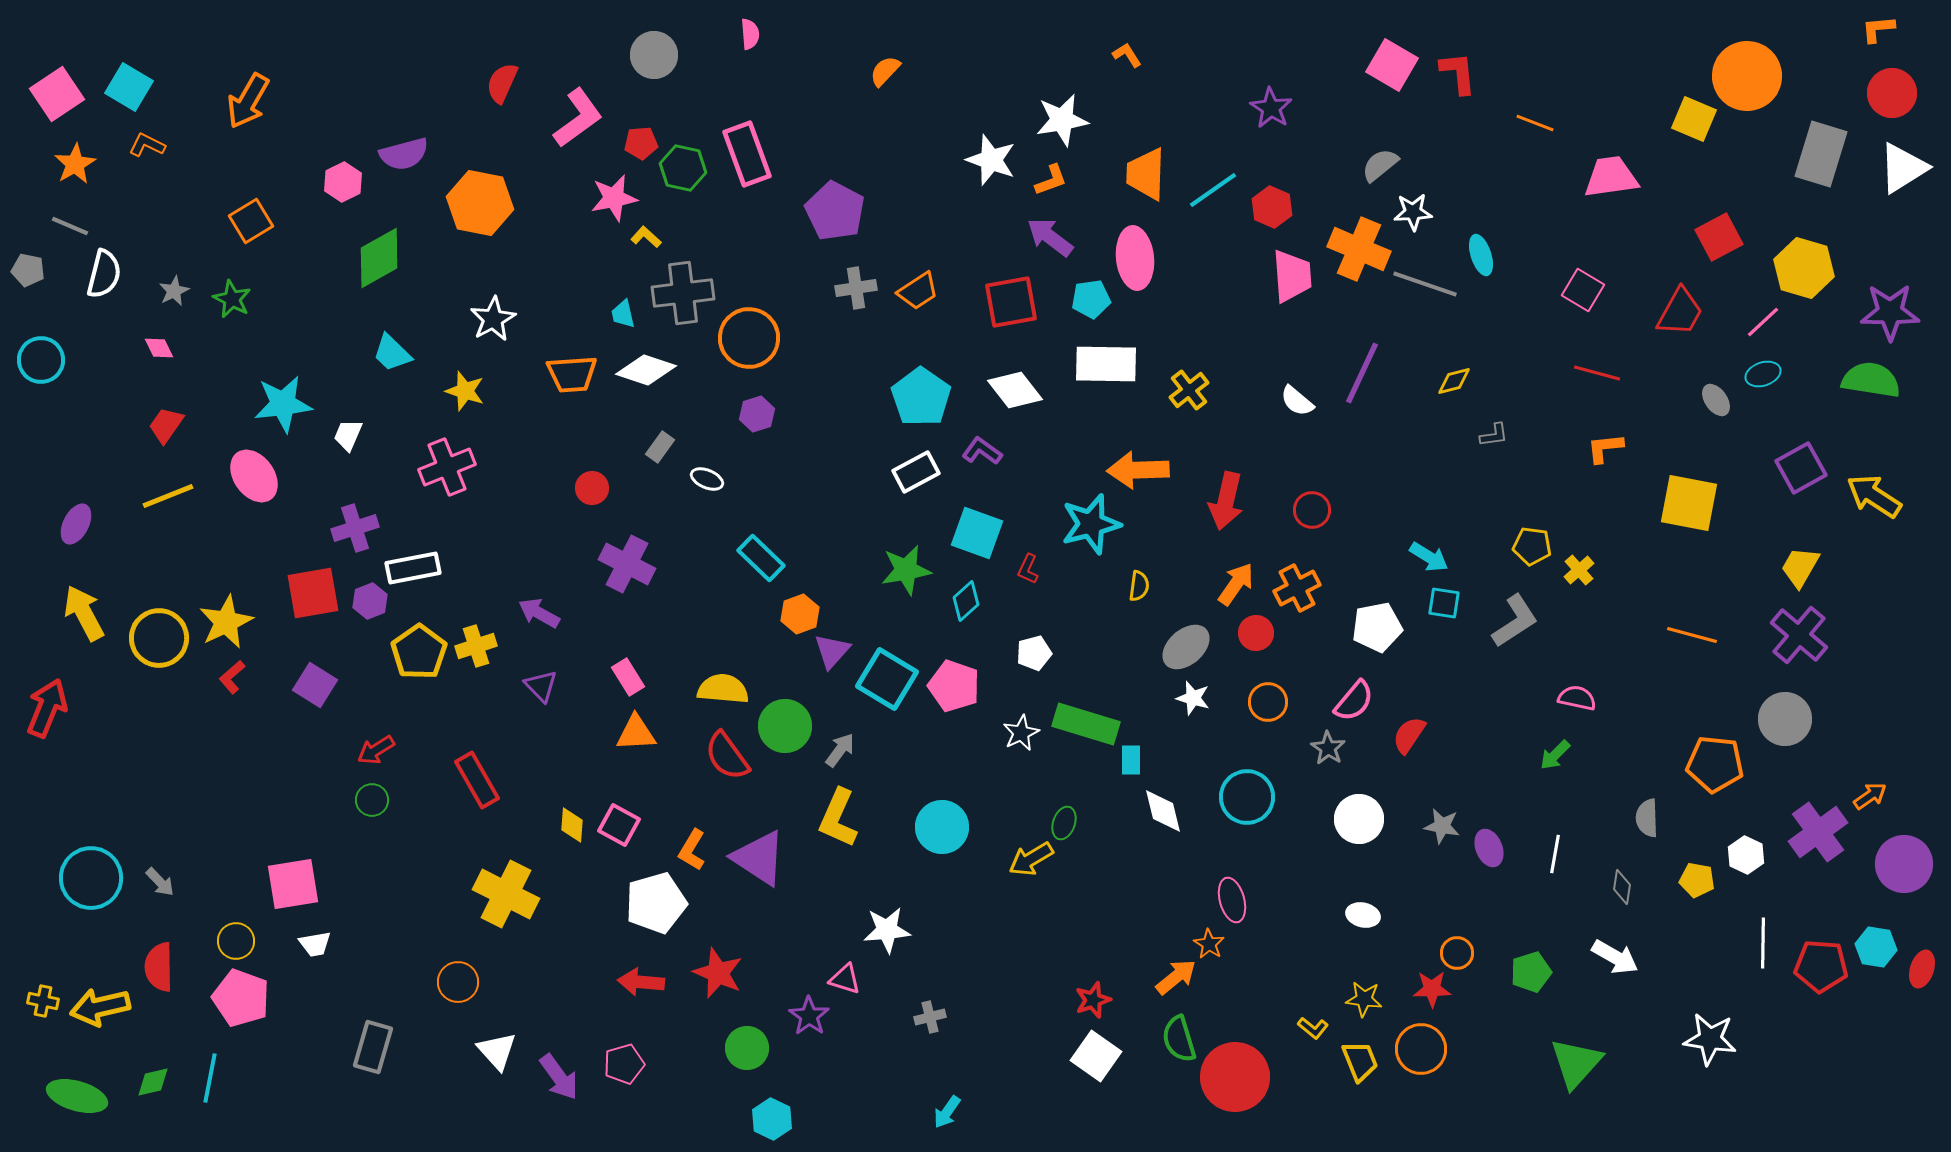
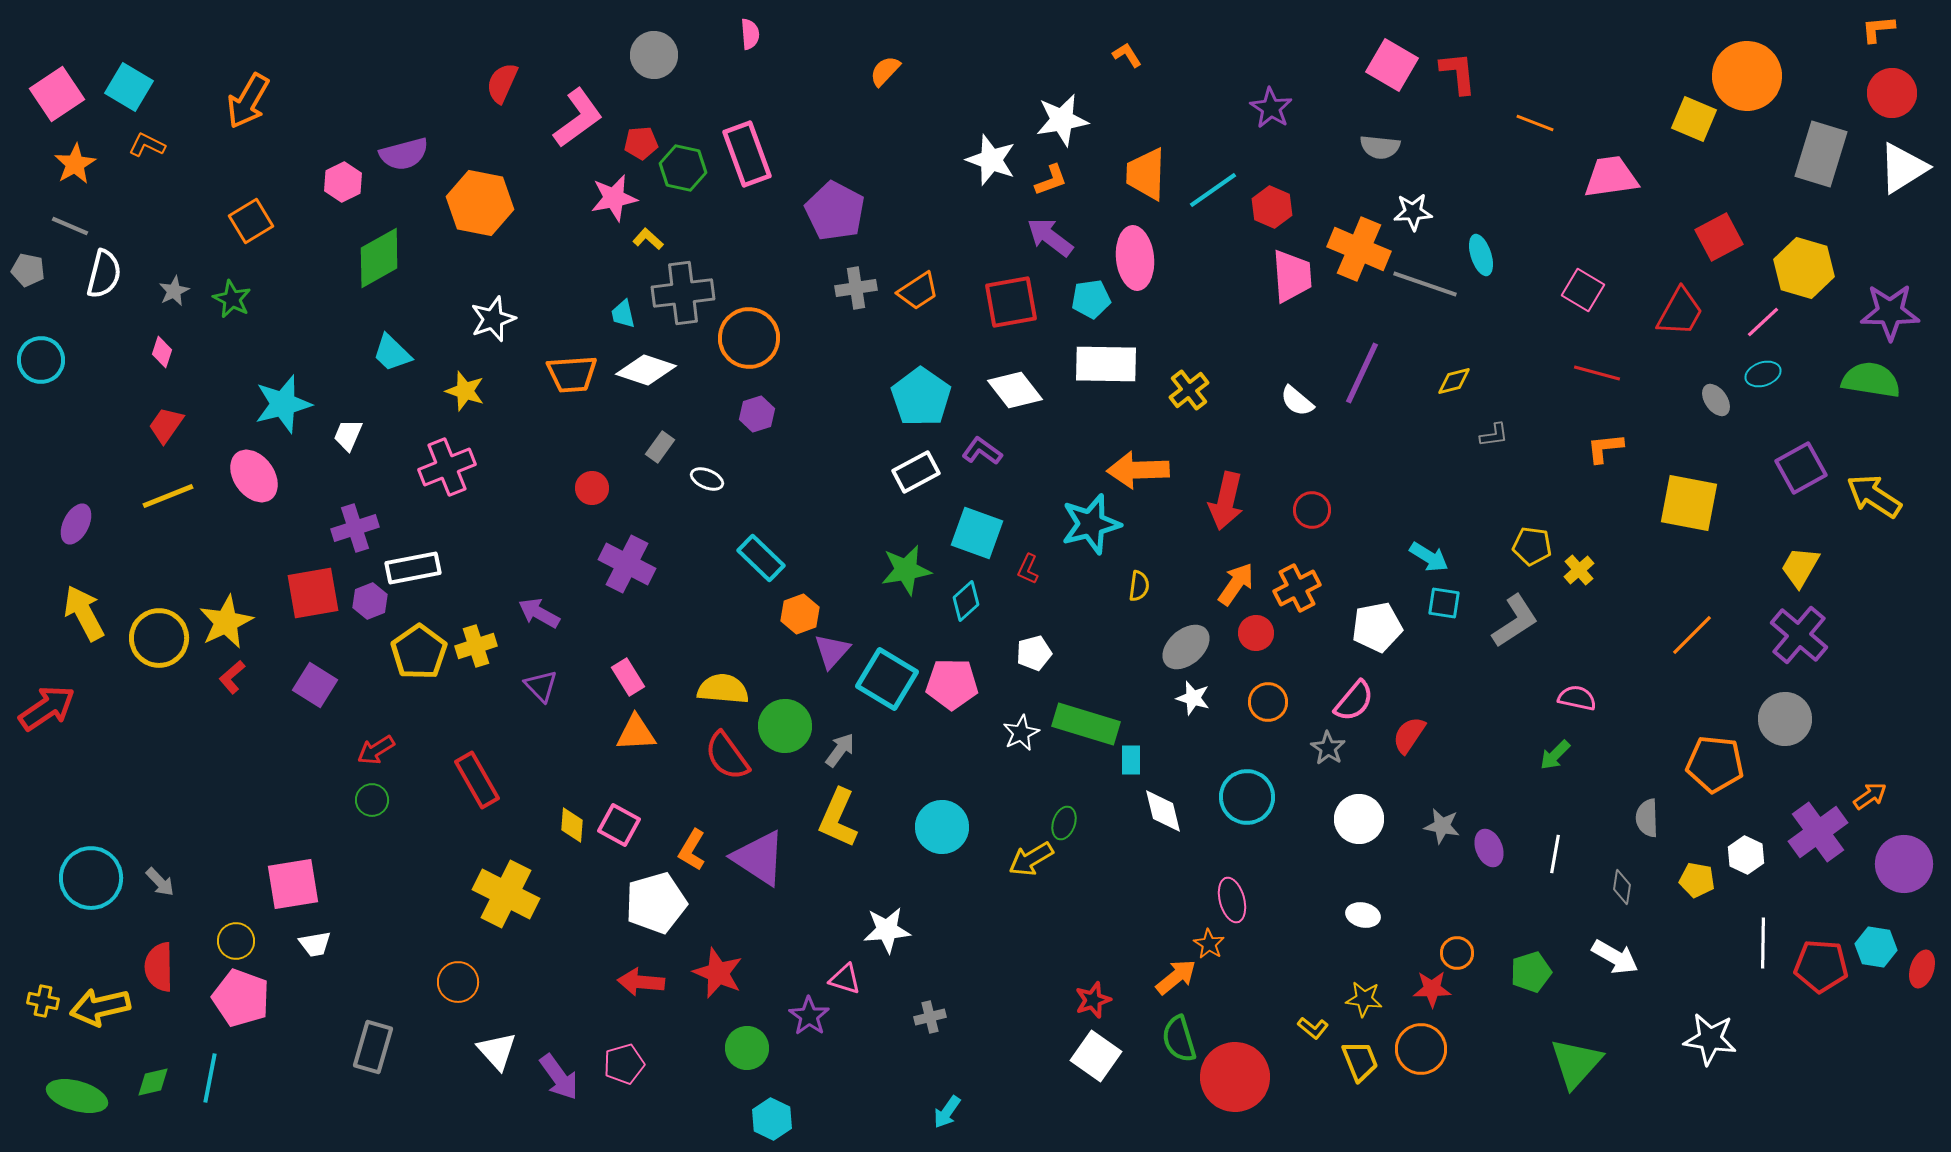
gray semicircle at (1380, 165): moved 18 px up; rotated 135 degrees counterclockwise
yellow L-shape at (646, 237): moved 2 px right, 2 px down
white star at (493, 319): rotated 9 degrees clockwise
pink diamond at (159, 348): moved 3 px right, 4 px down; rotated 44 degrees clockwise
cyan star at (283, 404): rotated 8 degrees counterclockwise
orange line at (1692, 635): rotated 60 degrees counterclockwise
pink pentagon at (954, 686): moved 2 px left, 2 px up; rotated 18 degrees counterclockwise
red arrow at (47, 708): rotated 34 degrees clockwise
